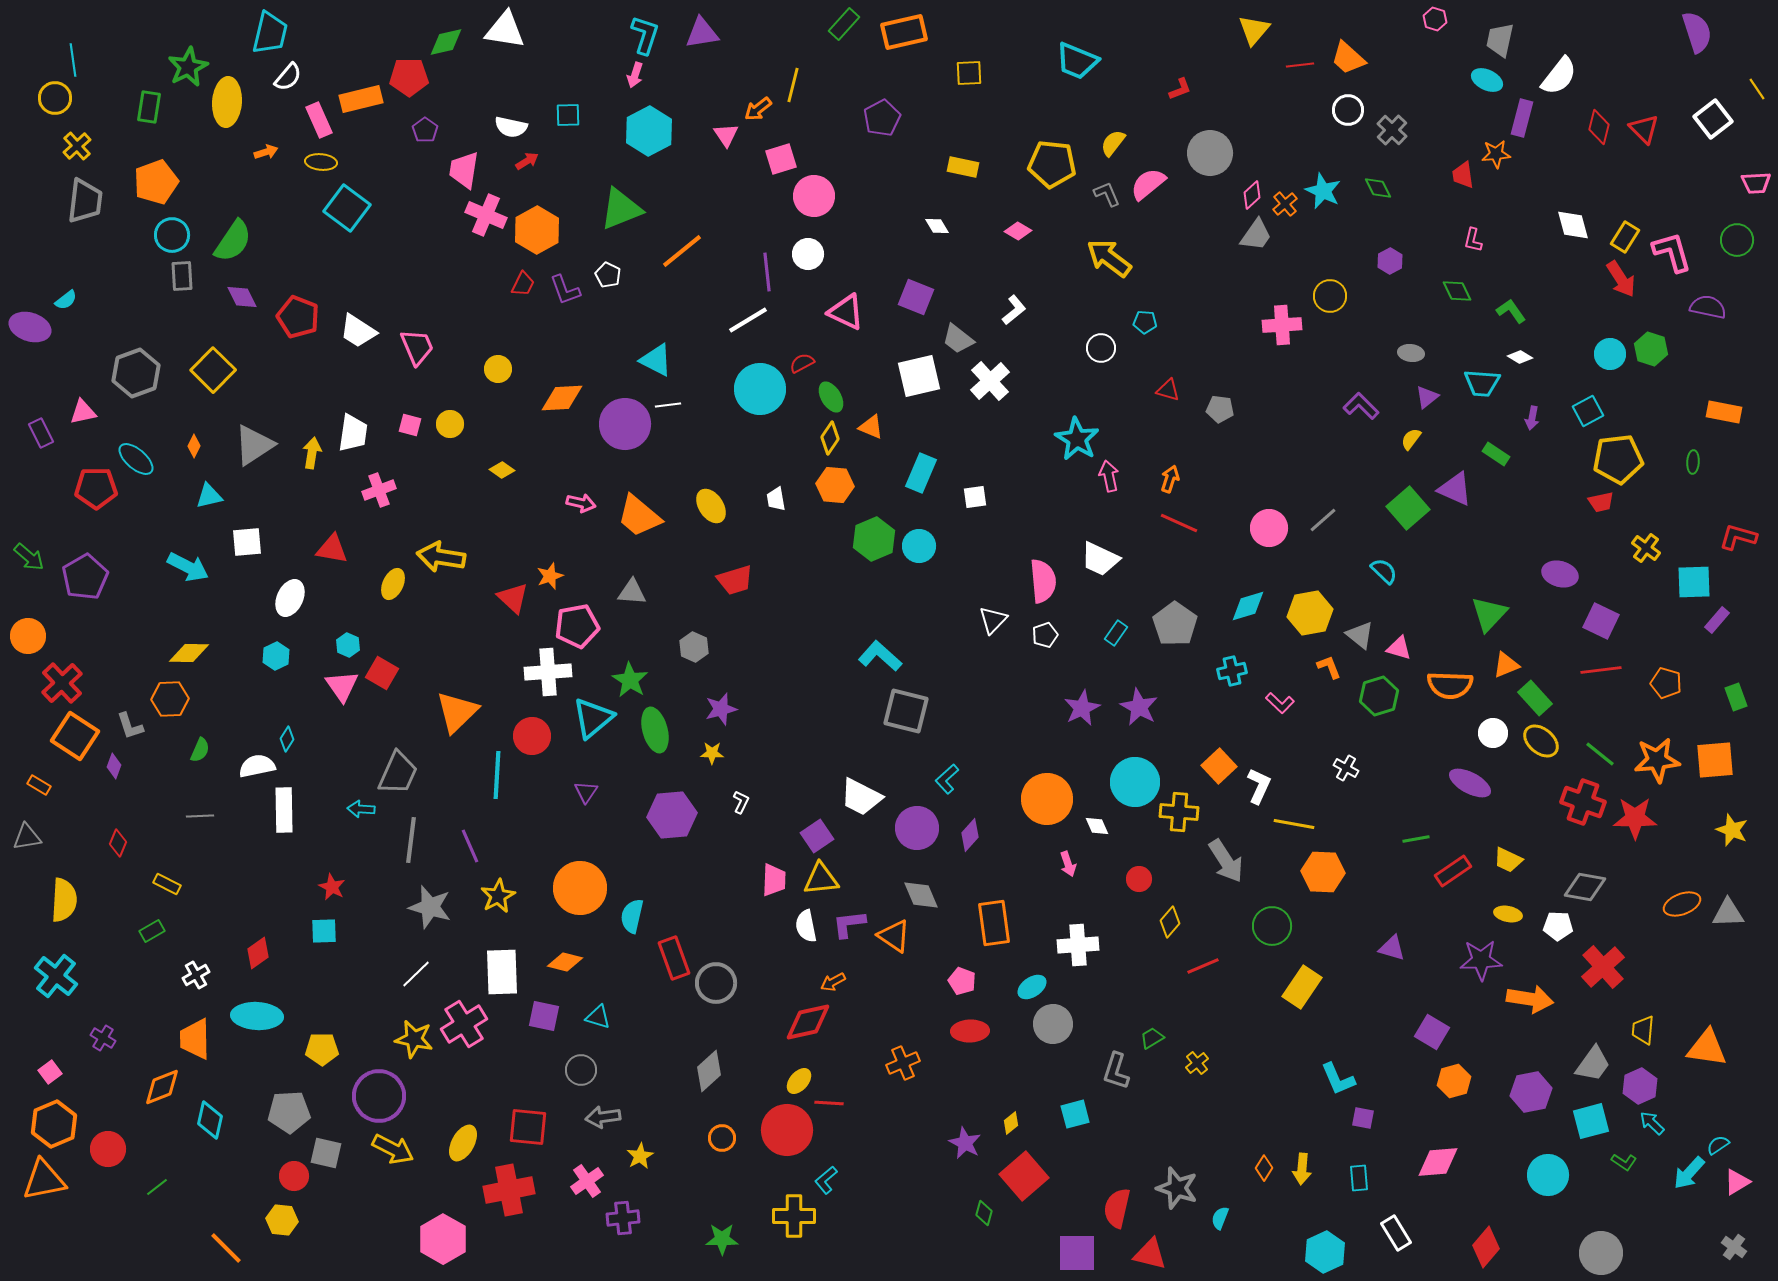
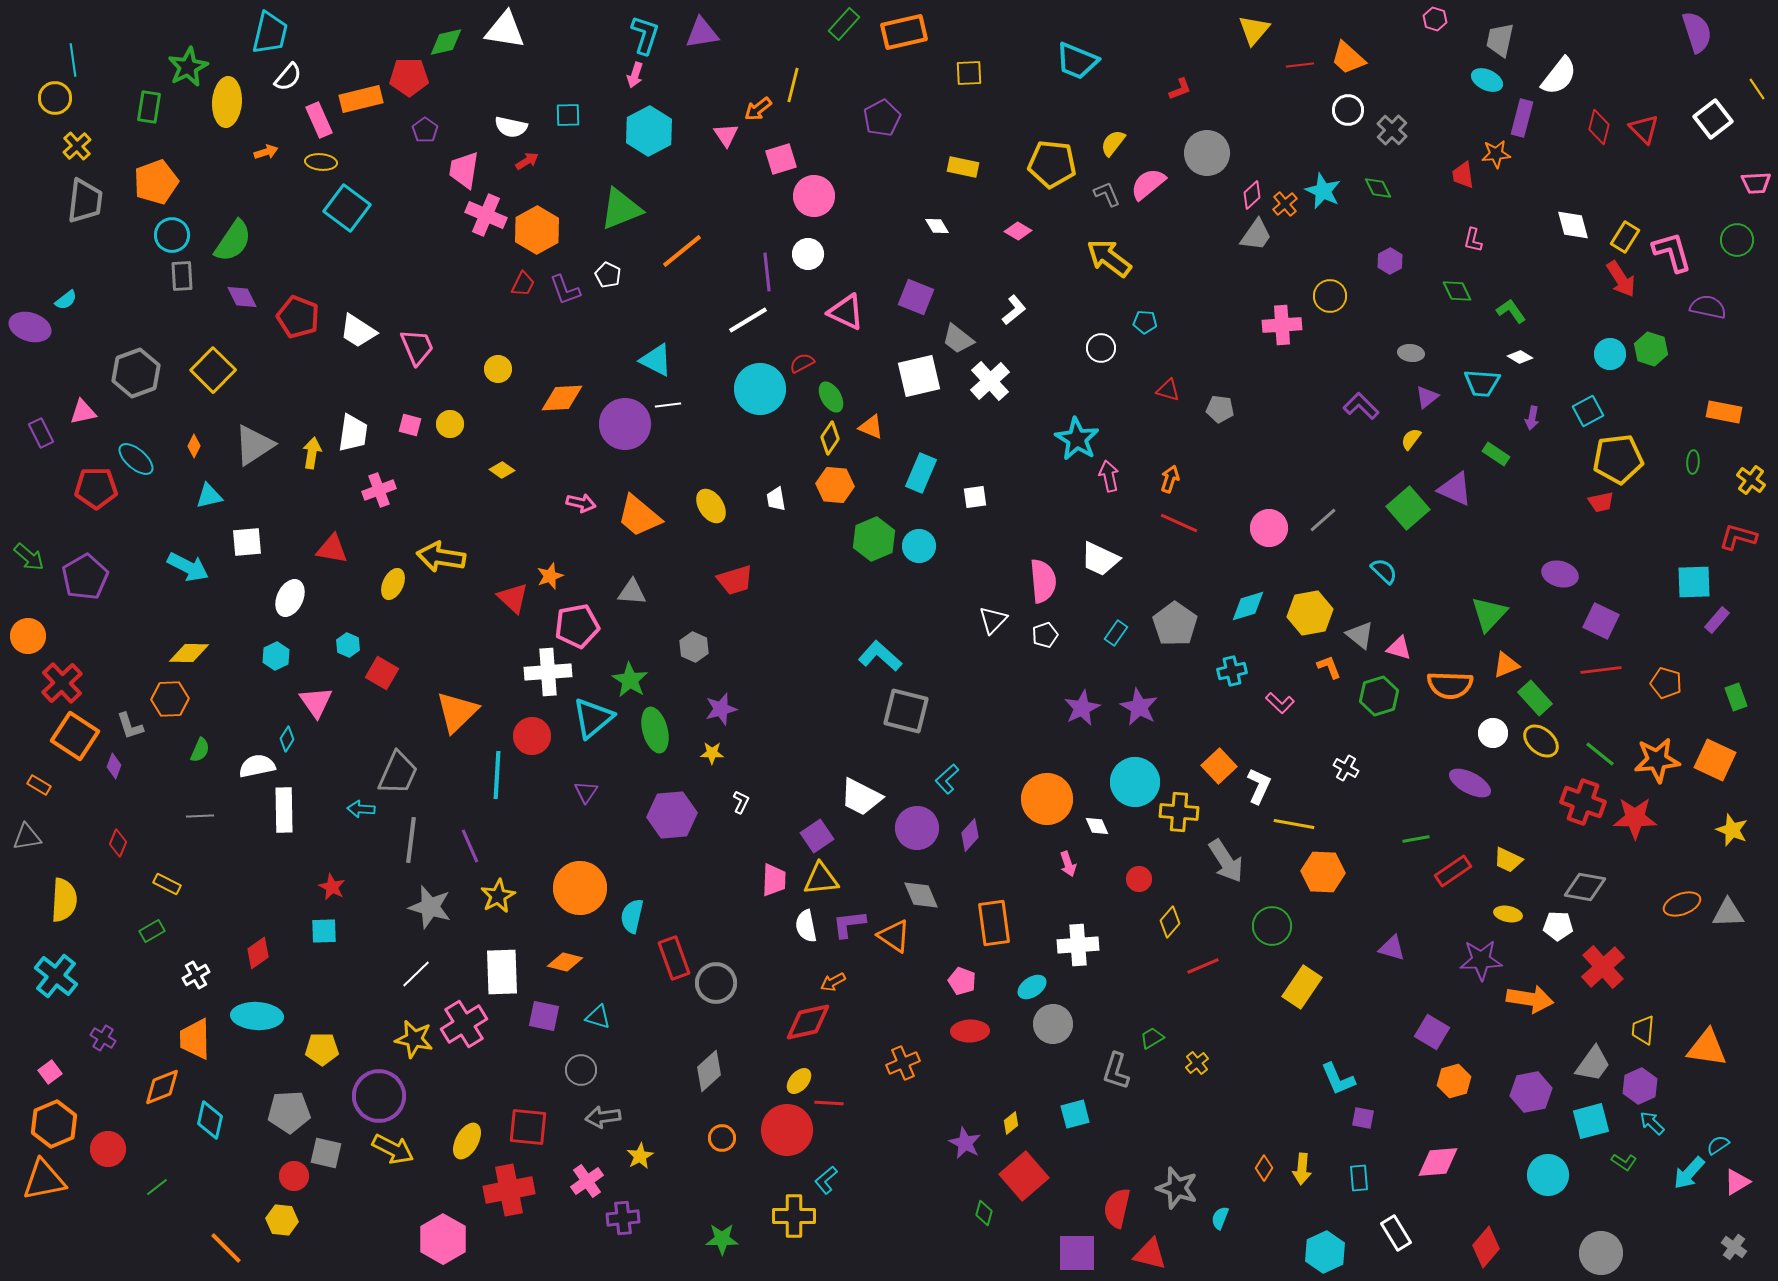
gray circle at (1210, 153): moved 3 px left
yellow cross at (1646, 548): moved 105 px right, 68 px up
pink triangle at (342, 686): moved 26 px left, 16 px down
orange square at (1715, 760): rotated 30 degrees clockwise
yellow ellipse at (463, 1143): moved 4 px right, 2 px up
